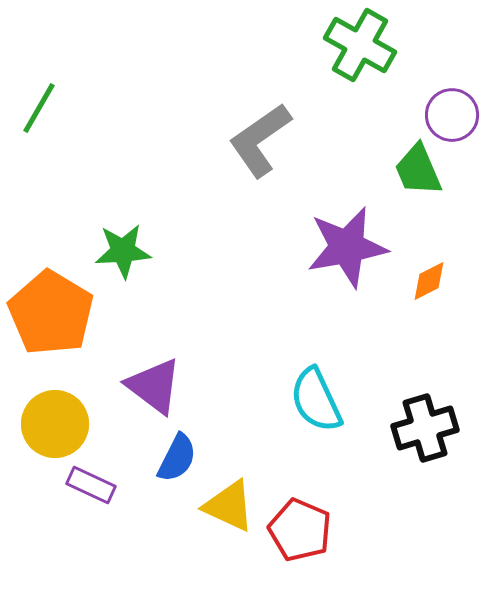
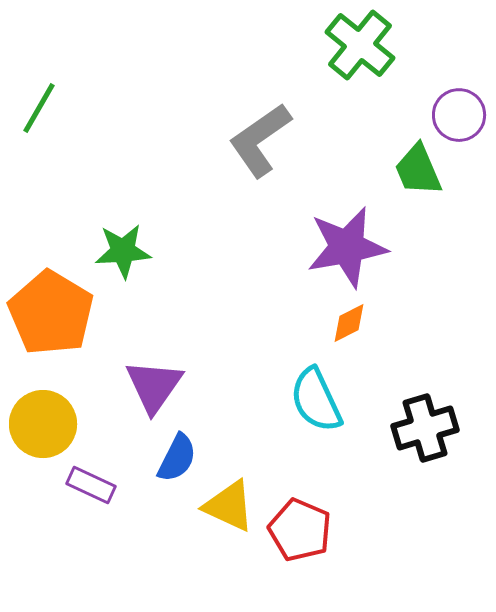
green cross: rotated 10 degrees clockwise
purple circle: moved 7 px right
orange diamond: moved 80 px left, 42 px down
purple triangle: rotated 28 degrees clockwise
yellow circle: moved 12 px left
